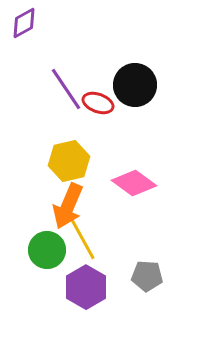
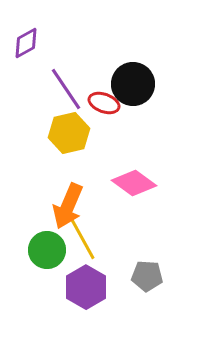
purple diamond: moved 2 px right, 20 px down
black circle: moved 2 px left, 1 px up
red ellipse: moved 6 px right
yellow hexagon: moved 28 px up
